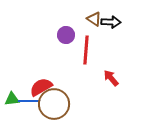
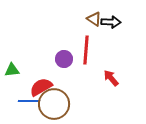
purple circle: moved 2 px left, 24 px down
green triangle: moved 29 px up
